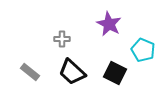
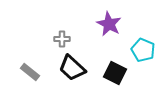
black trapezoid: moved 4 px up
